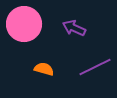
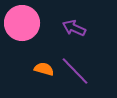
pink circle: moved 2 px left, 1 px up
purple line: moved 20 px left, 4 px down; rotated 72 degrees clockwise
